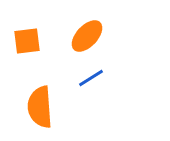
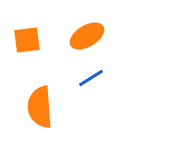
orange ellipse: rotated 16 degrees clockwise
orange square: moved 1 px up
